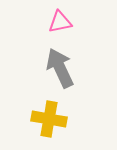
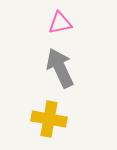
pink triangle: moved 1 px down
